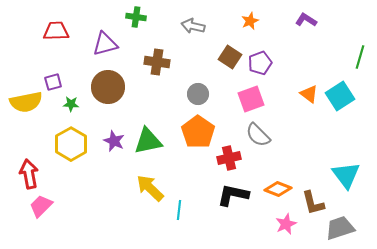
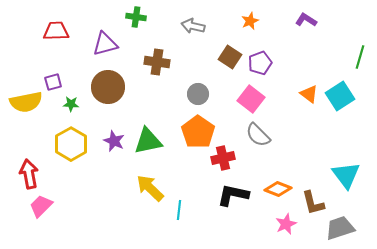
pink square: rotated 32 degrees counterclockwise
red cross: moved 6 px left
